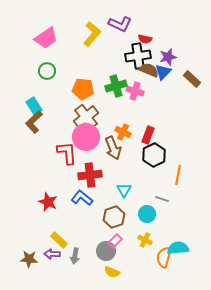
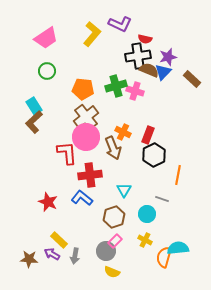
purple arrow: rotated 28 degrees clockwise
